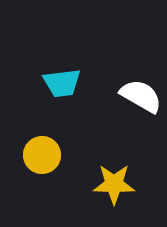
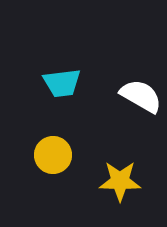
yellow circle: moved 11 px right
yellow star: moved 6 px right, 3 px up
